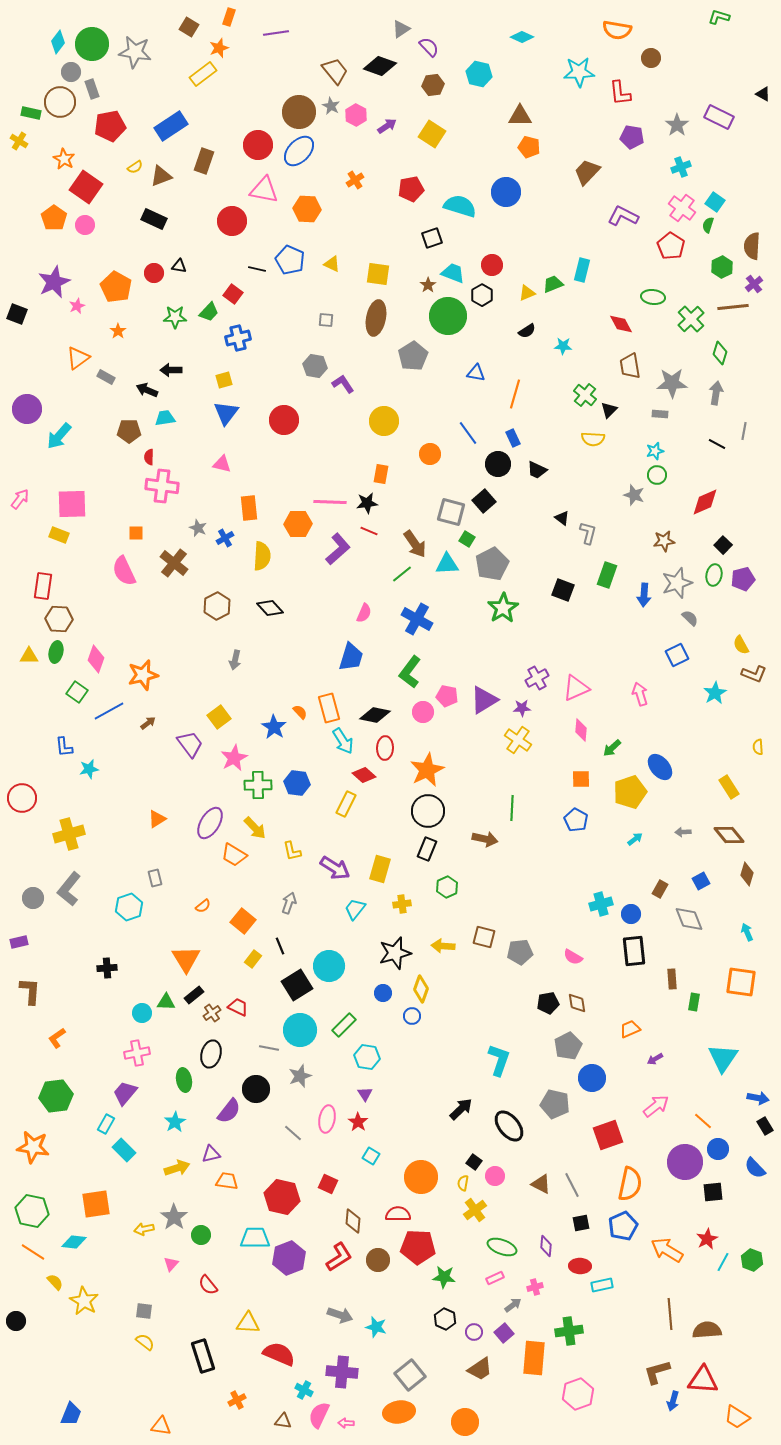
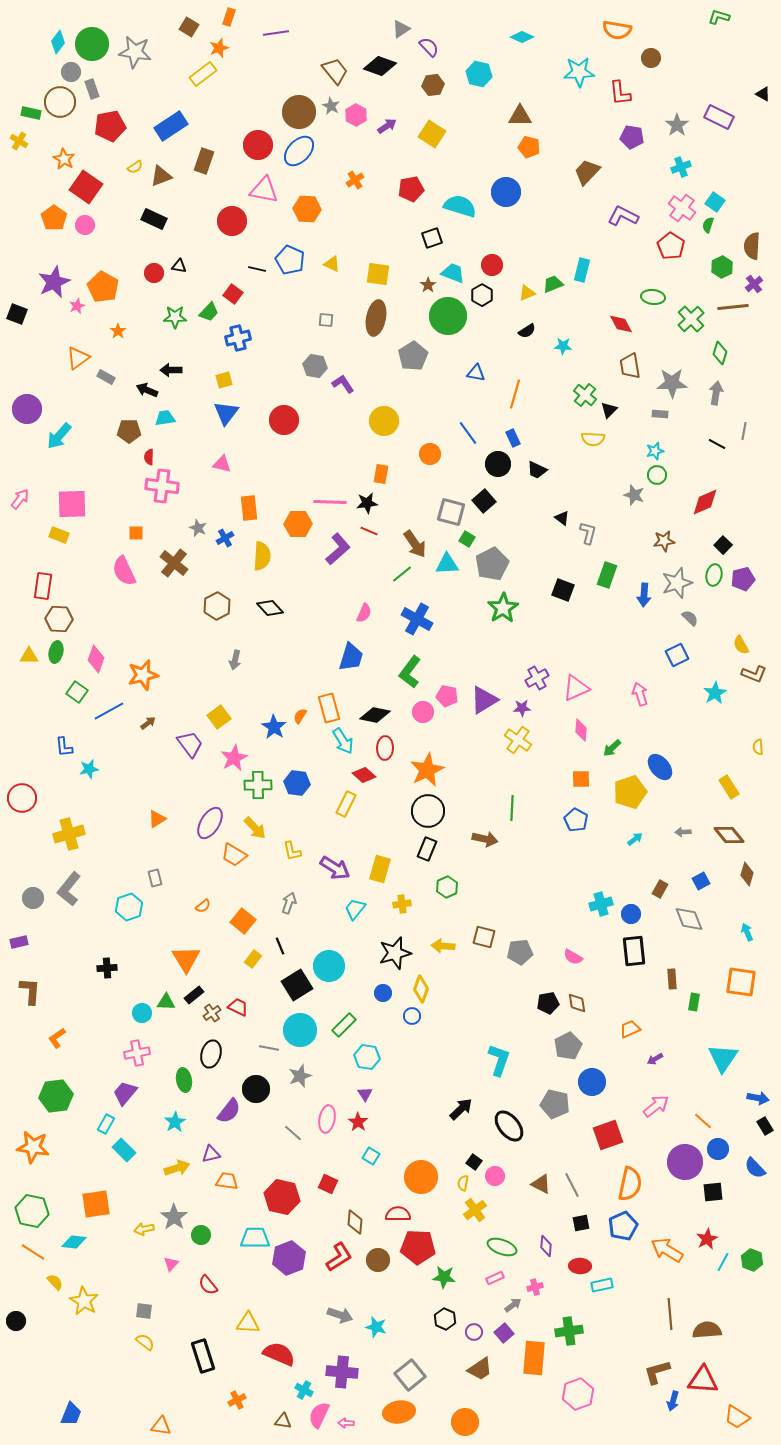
orange pentagon at (116, 287): moved 13 px left
orange semicircle at (300, 712): moved 4 px down; rotated 105 degrees counterclockwise
blue circle at (592, 1078): moved 4 px down
brown diamond at (353, 1221): moved 2 px right, 1 px down
